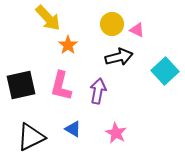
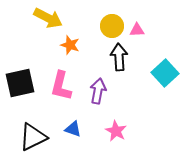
yellow arrow: rotated 20 degrees counterclockwise
yellow circle: moved 2 px down
pink triangle: rotated 28 degrees counterclockwise
orange star: moved 2 px right; rotated 18 degrees counterclockwise
black arrow: rotated 80 degrees counterclockwise
cyan square: moved 2 px down
black square: moved 1 px left, 2 px up
blue triangle: rotated 12 degrees counterclockwise
pink star: moved 2 px up
black triangle: moved 2 px right
